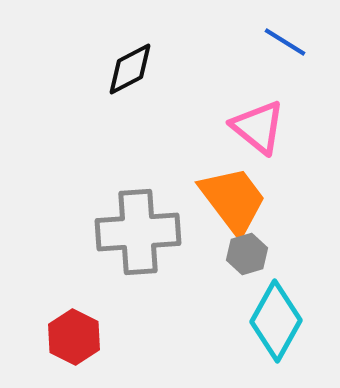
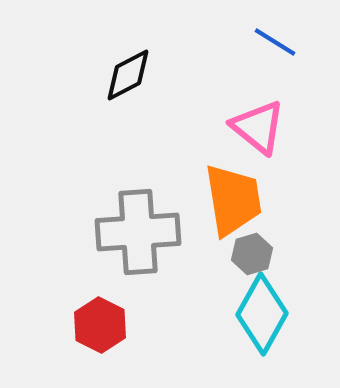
blue line: moved 10 px left
black diamond: moved 2 px left, 6 px down
orange trapezoid: rotated 28 degrees clockwise
gray hexagon: moved 5 px right
cyan diamond: moved 14 px left, 7 px up
red hexagon: moved 26 px right, 12 px up
